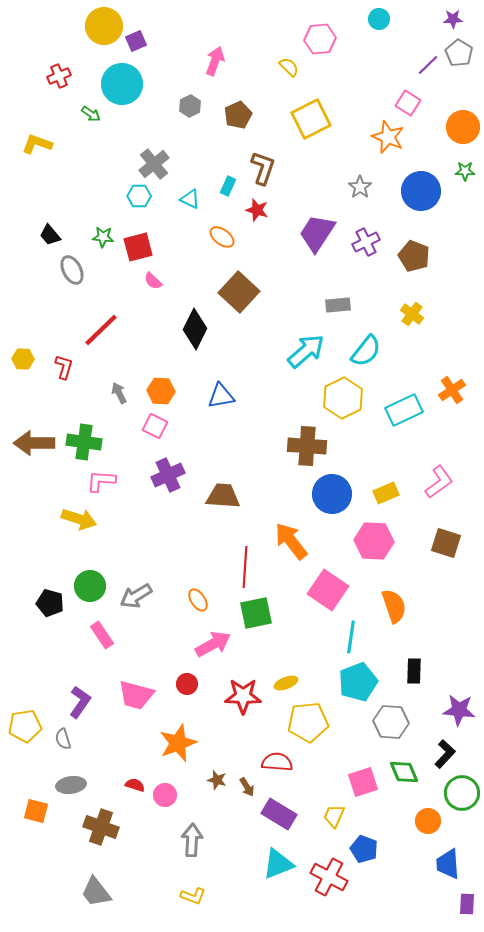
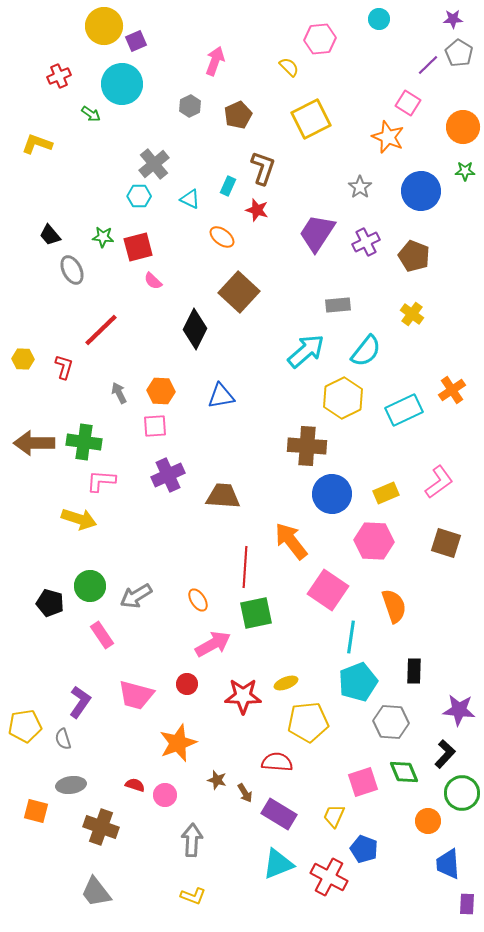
pink square at (155, 426): rotated 30 degrees counterclockwise
brown arrow at (247, 787): moved 2 px left, 6 px down
